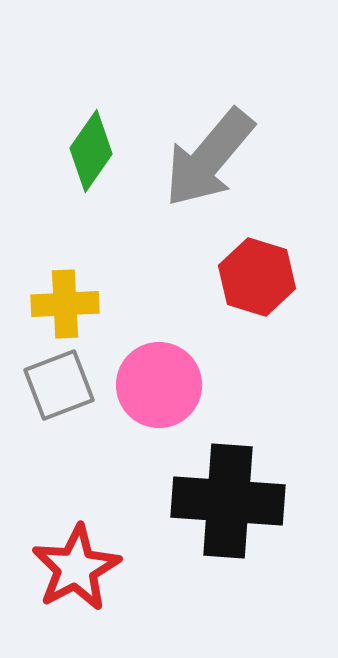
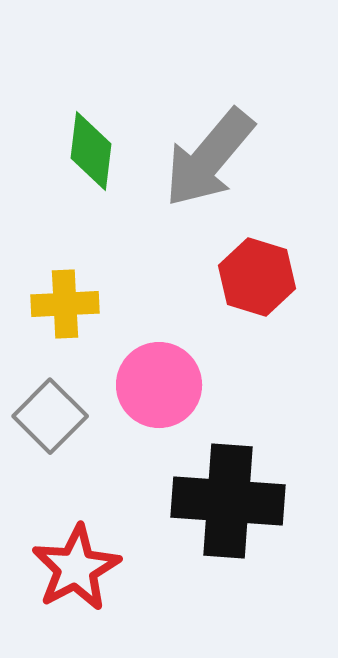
green diamond: rotated 28 degrees counterclockwise
gray square: moved 9 px left, 31 px down; rotated 24 degrees counterclockwise
